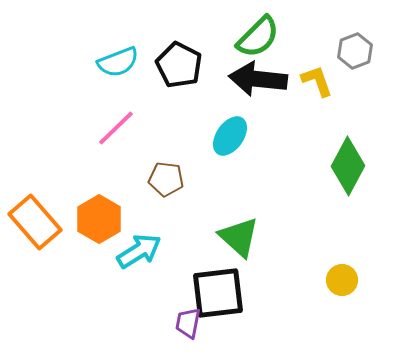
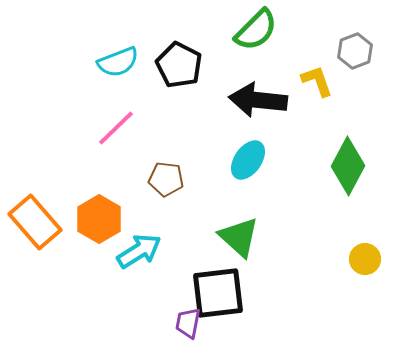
green semicircle: moved 2 px left, 7 px up
black arrow: moved 21 px down
cyan ellipse: moved 18 px right, 24 px down
yellow circle: moved 23 px right, 21 px up
